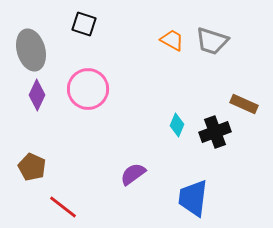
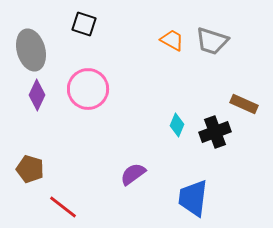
brown pentagon: moved 2 px left, 2 px down; rotated 8 degrees counterclockwise
